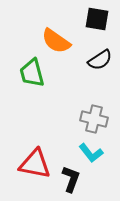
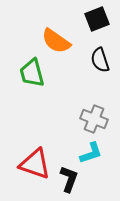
black square: rotated 30 degrees counterclockwise
black semicircle: rotated 105 degrees clockwise
gray cross: rotated 8 degrees clockwise
cyan L-shape: rotated 70 degrees counterclockwise
red triangle: rotated 8 degrees clockwise
black L-shape: moved 2 px left
